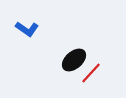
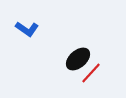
black ellipse: moved 4 px right, 1 px up
